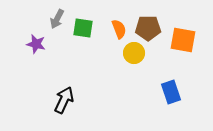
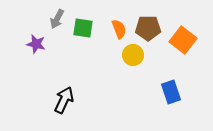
orange square: rotated 28 degrees clockwise
yellow circle: moved 1 px left, 2 px down
